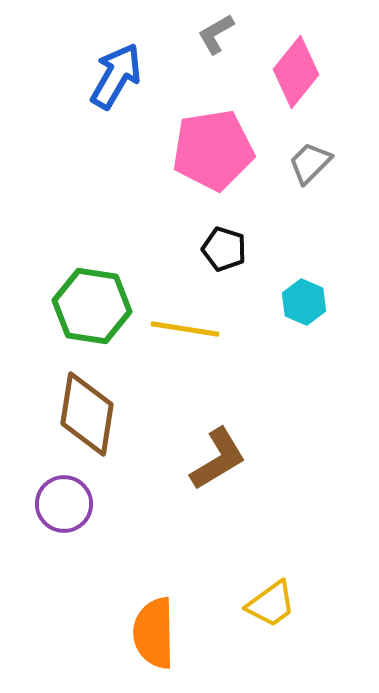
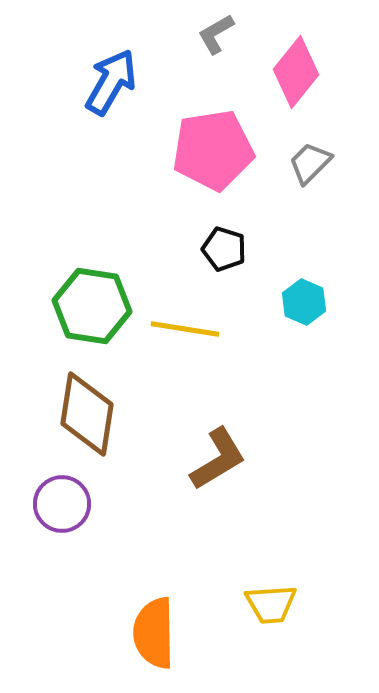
blue arrow: moved 5 px left, 6 px down
purple circle: moved 2 px left
yellow trapezoid: rotated 32 degrees clockwise
